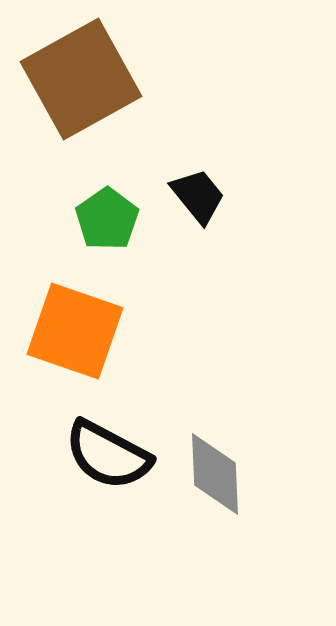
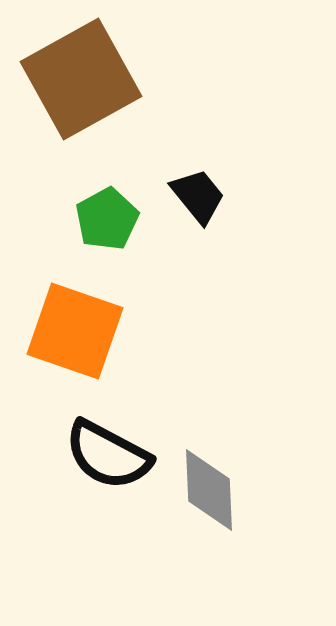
green pentagon: rotated 6 degrees clockwise
gray diamond: moved 6 px left, 16 px down
